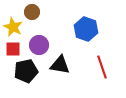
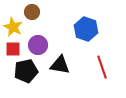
purple circle: moved 1 px left
